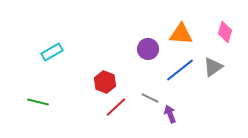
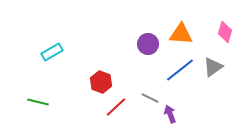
purple circle: moved 5 px up
red hexagon: moved 4 px left
